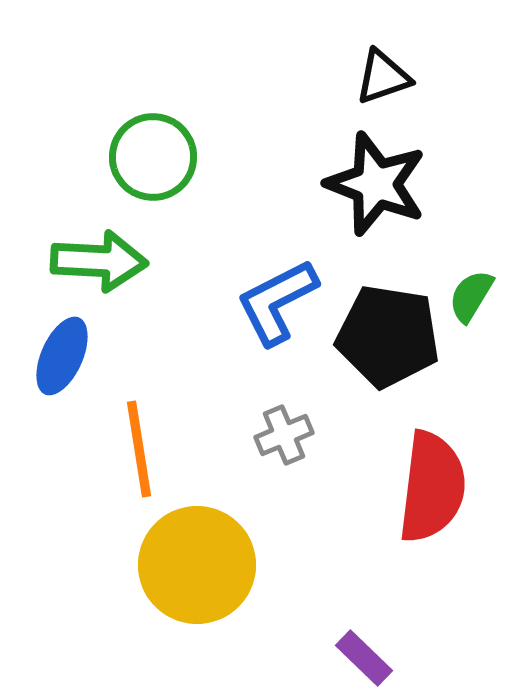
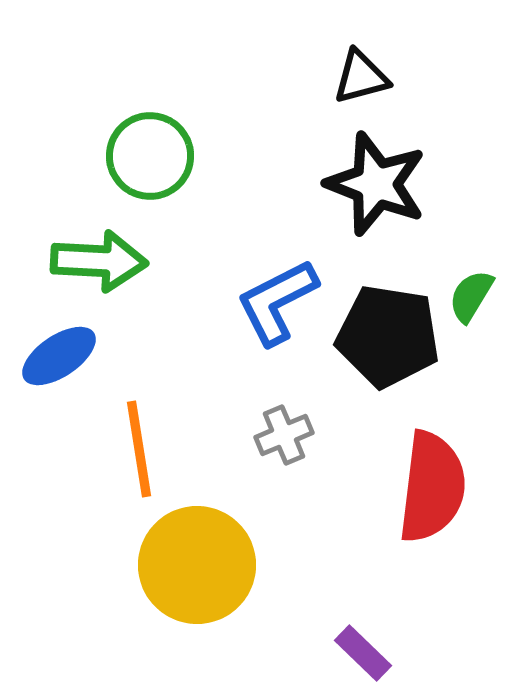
black triangle: moved 22 px left; rotated 4 degrees clockwise
green circle: moved 3 px left, 1 px up
blue ellipse: moved 3 px left; rotated 32 degrees clockwise
purple rectangle: moved 1 px left, 5 px up
